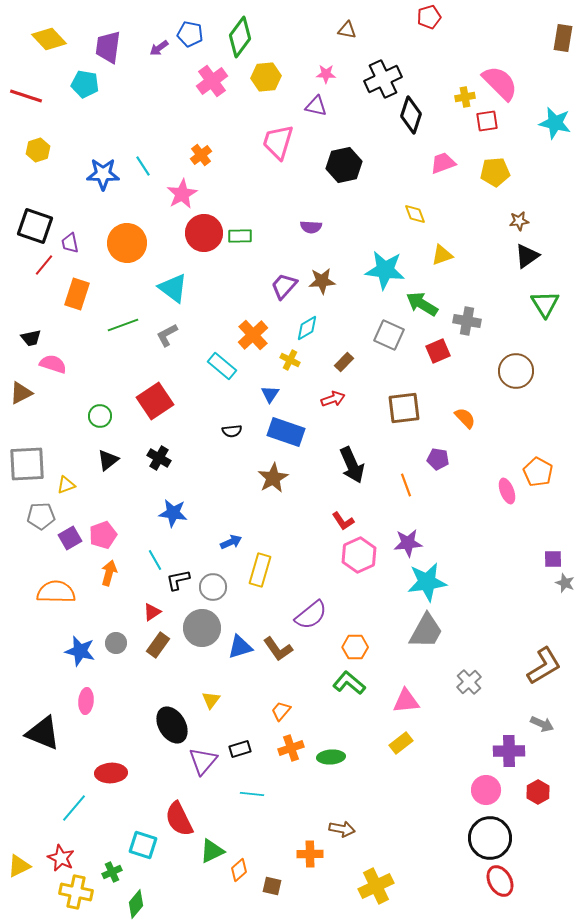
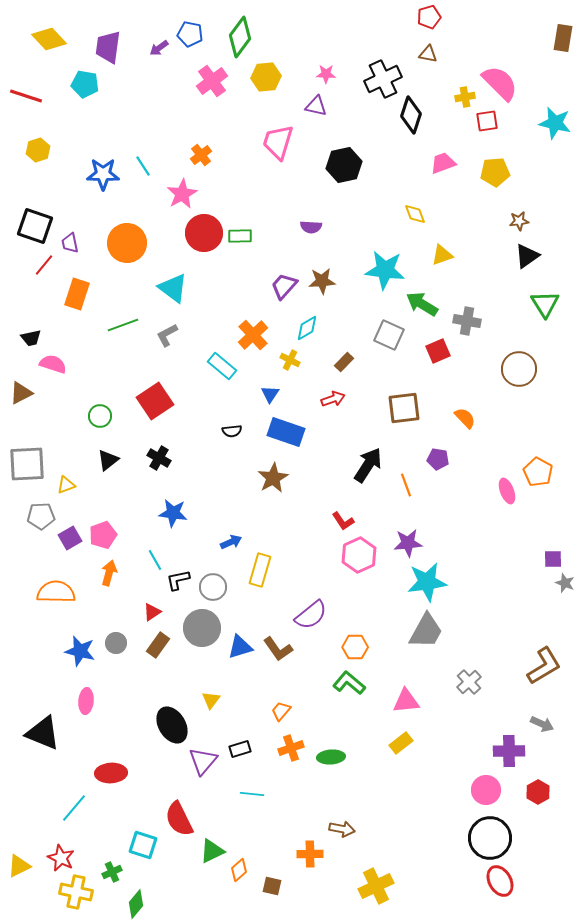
brown triangle at (347, 30): moved 81 px right, 24 px down
brown circle at (516, 371): moved 3 px right, 2 px up
black arrow at (352, 465): moved 16 px right; rotated 123 degrees counterclockwise
